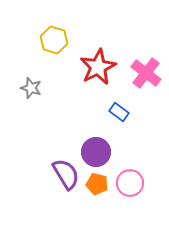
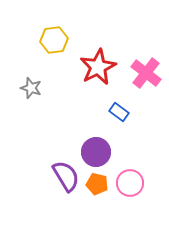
yellow hexagon: rotated 24 degrees counterclockwise
purple semicircle: moved 2 px down
